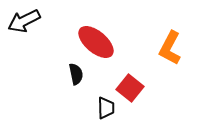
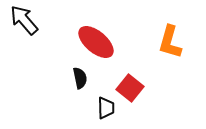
black arrow: moved 1 px up; rotated 76 degrees clockwise
orange L-shape: moved 6 px up; rotated 12 degrees counterclockwise
black semicircle: moved 4 px right, 4 px down
